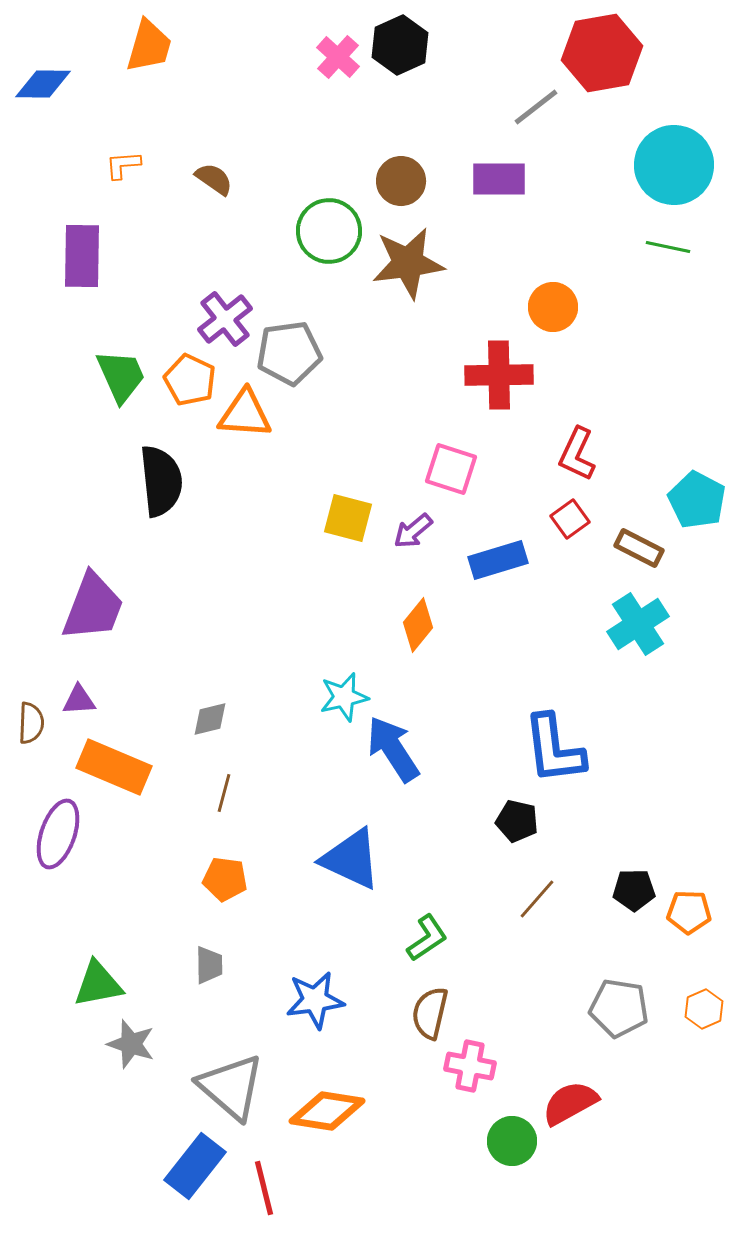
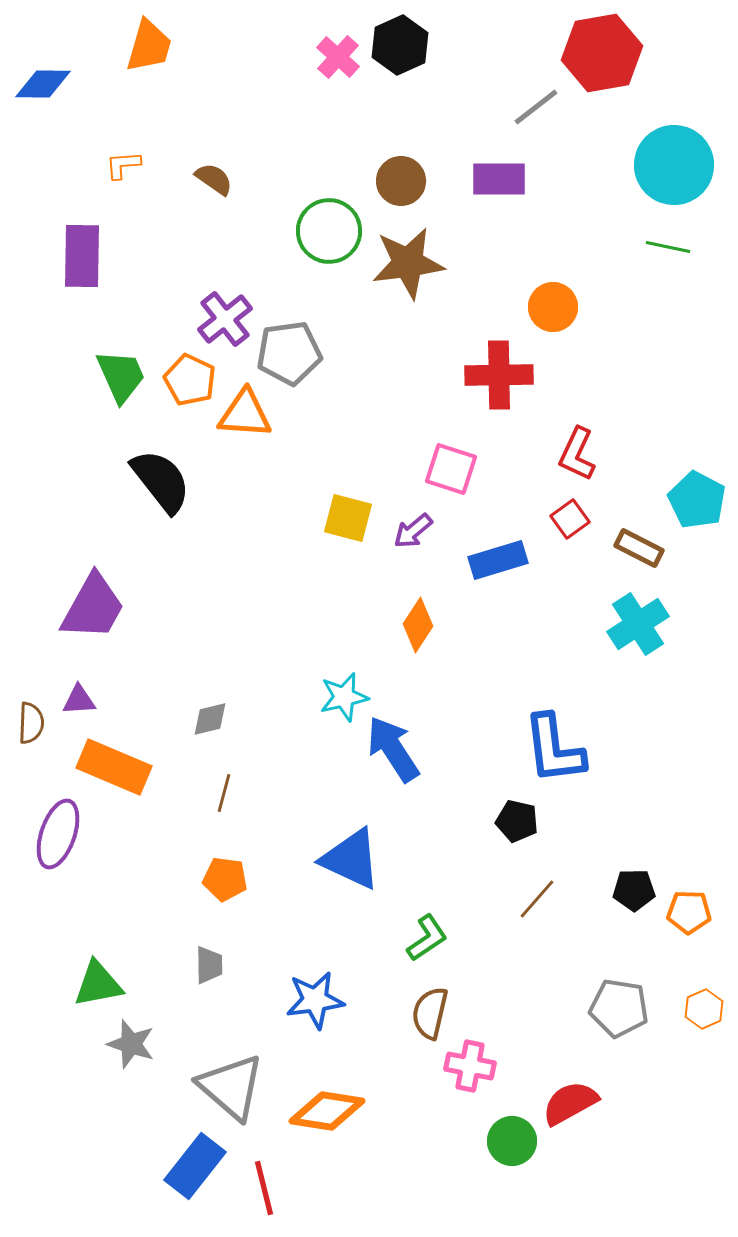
black semicircle at (161, 481): rotated 32 degrees counterclockwise
purple trapezoid at (93, 607): rotated 8 degrees clockwise
orange diamond at (418, 625): rotated 6 degrees counterclockwise
